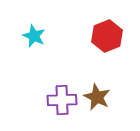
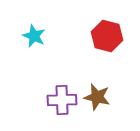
red hexagon: rotated 24 degrees counterclockwise
brown star: rotated 12 degrees counterclockwise
